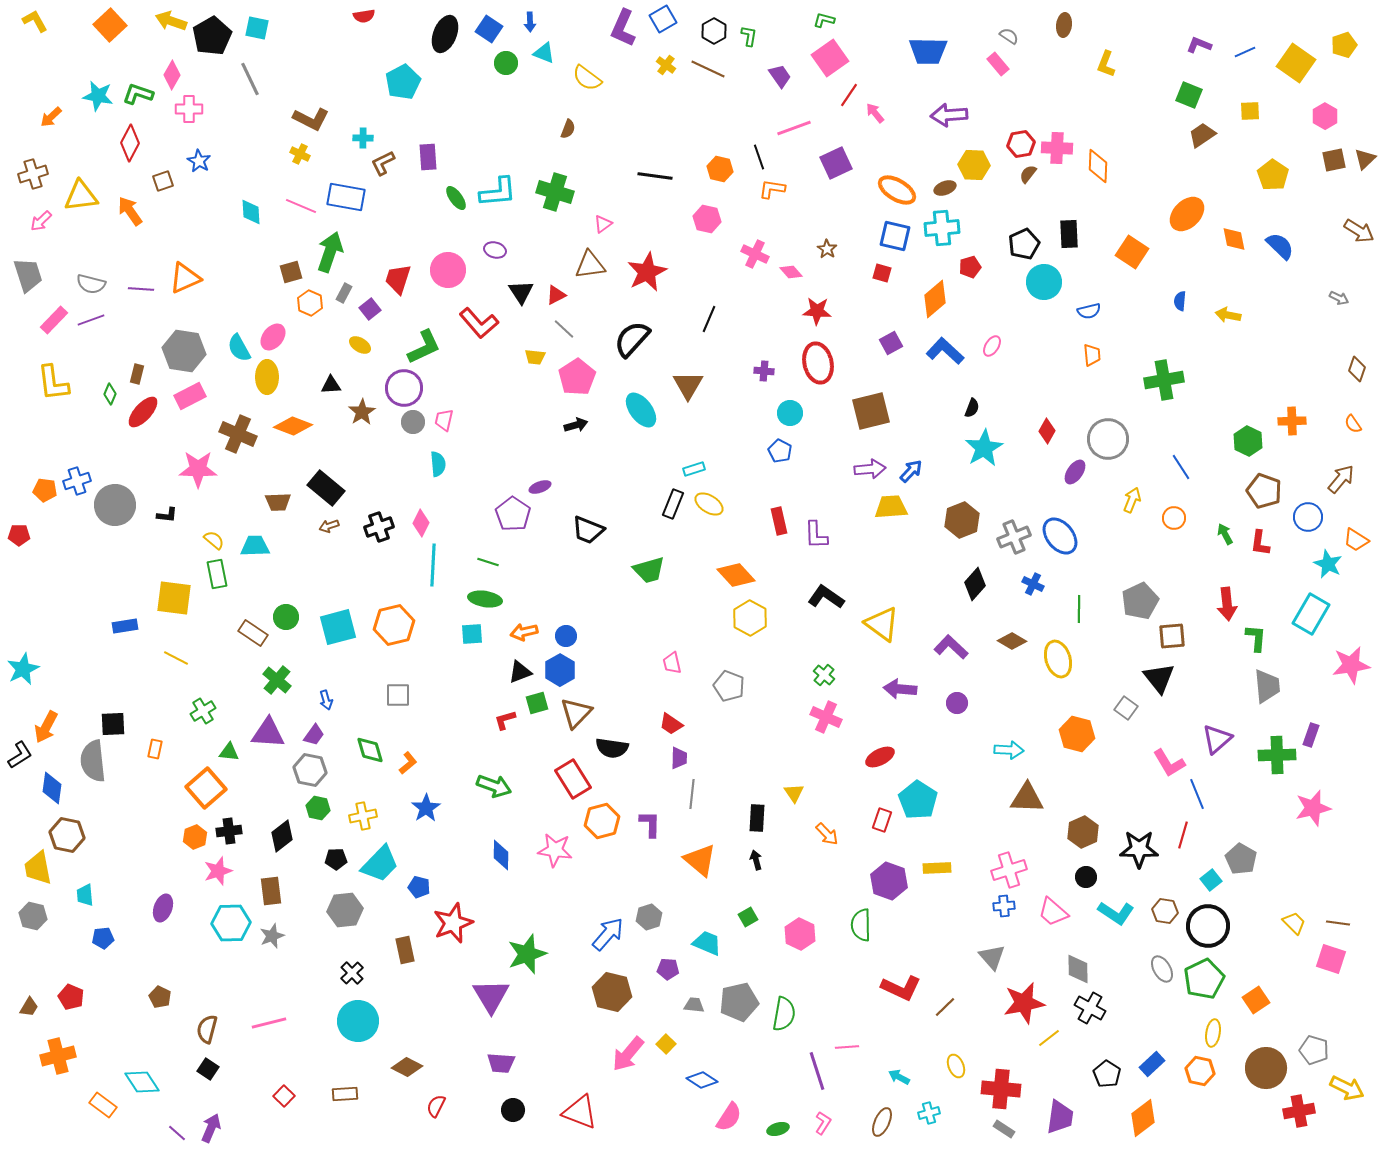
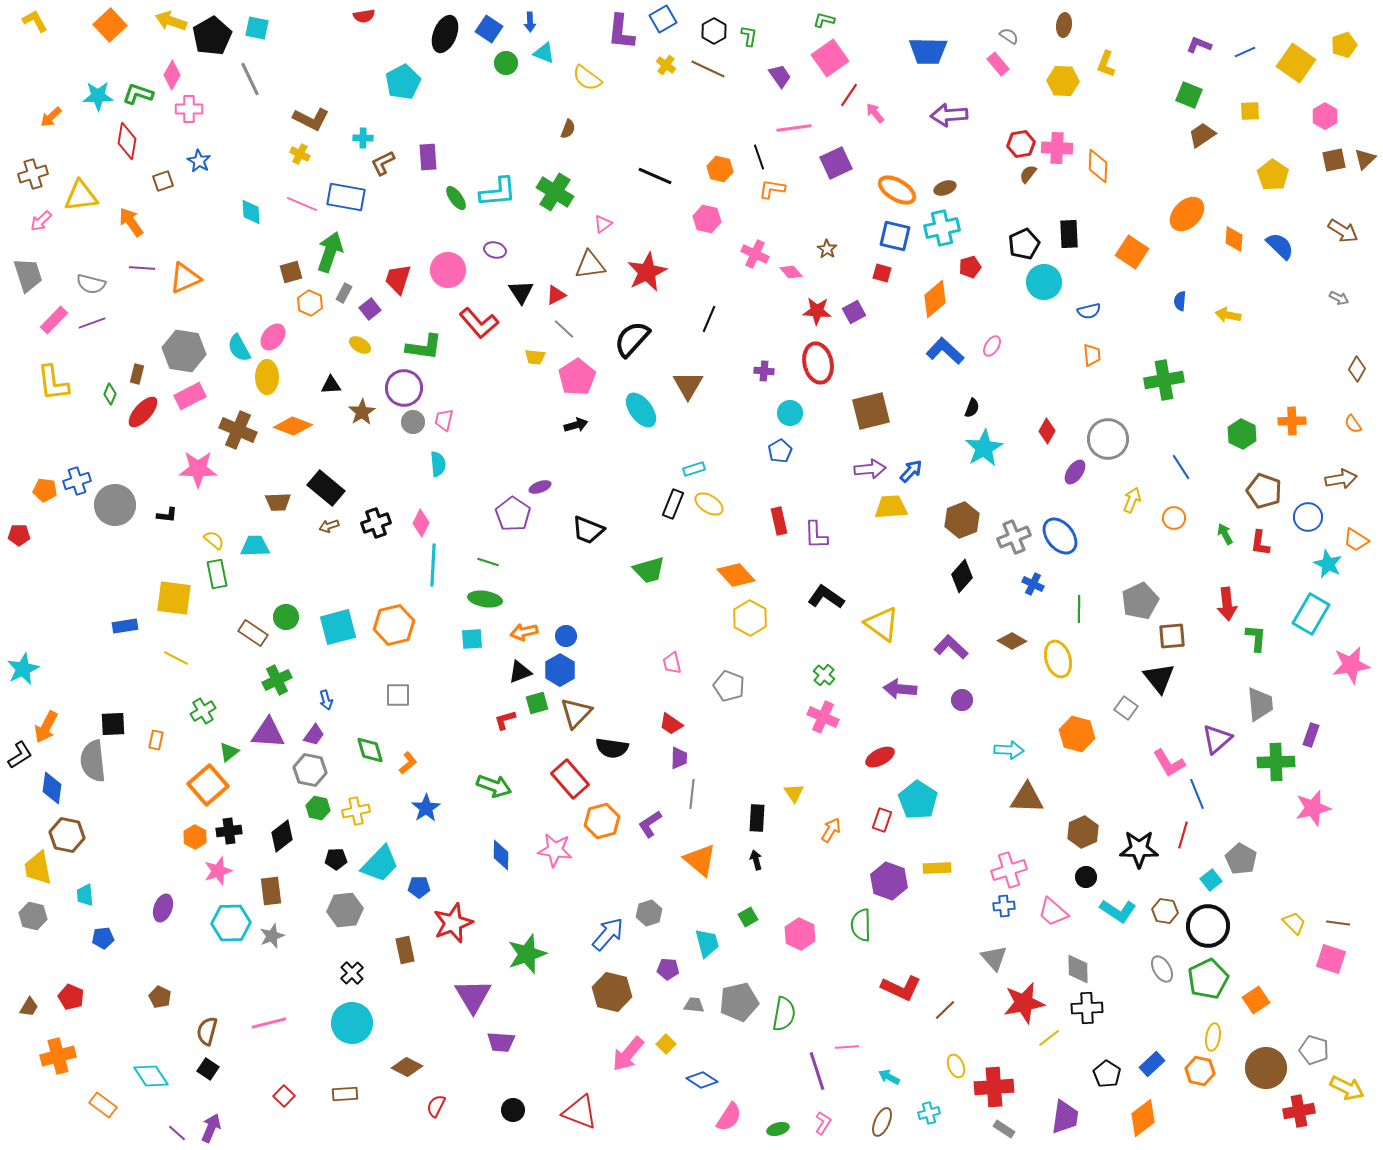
purple L-shape at (623, 28): moved 2 px left, 4 px down; rotated 18 degrees counterclockwise
cyan star at (98, 96): rotated 12 degrees counterclockwise
pink line at (794, 128): rotated 12 degrees clockwise
red diamond at (130, 143): moved 3 px left, 2 px up; rotated 18 degrees counterclockwise
yellow hexagon at (974, 165): moved 89 px right, 84 px up
black line at (655, 176): rotated 16 degrees clockwise
green cross at (555, 192): rotated 15 degrees clockwise
pink line at (301, 206): moved 1 px right, 2 px up
orange arrow at (130, 211): moved 1 px right, 11 px down
cyan cross at (942, 228): rotated 8 degrees counterclockwise
brown arrow at (1359, 231): moved 16 px left
orange diamond at (1234, 239): rotated 16 degrees clockwise
purple line at (141, 289): moved 1 px right, 21 px up
purple line at (91, 320): moved 1 px right, 3 px down
purple square at (891, 343): moved 37 px left, 31 px up
green L-shape at (424, 347): rotated 33 degrees clockwise
brown diamond at (1357, 369): rotated 10 degrees clockwise
brown cross at (238, 434): moved 4 px up
green hexagon at (1248, 441): moved 6 px left, 7 px up
blue pentagon at (780, 451): rotated 15 degrees clockwise
brown arrow at (1341, 479): rotated 40 degrees clockwise
black cross at (379, 527): moved 3 px left, 4 px up
black diamond at (975, 584): moved 13 px left, 8 px up
cyan square at (472, 634): moved 5 px down
green cross at (277, 680): rotated 24 degrees clockwise
gray trapezoid at (1267, 686): moved 7 px left, 18 px down
purple circle at (957, 703): moved 5 px right, 3 px up
pink cross at (826, 717): moved 3 px left
orange rectangle at (155, 749): moved 1 px right, 9 px up
green triangle at (229, 752): rotated 45 degrees counterclockwise
green cross at (1277, 755): moved 1 px left, 7 px down
red rectangle at (573, 779): moved 3 px left; rotated 9 degrees counterclockwise
orange square at (206, 788): moved 2 px right, 3 px up
yellow cross at (363, 816): moved 7 px left, 5 px up
purple L-shape at (650, 824): rotated 124 degrees counterclockwise
orange arrow at (827, 834): moved 4 px right, 4 px up; rotated 105 degrees counterclockwise
orange hexagon at (195, 837): rotated 10 degrees counterclockwise
blue pentagon at (419, 887): rotated 15 degrees counterclockwise
cyan L-shape at (1116, 913): moved 2 px right, 2 px up
gray hexagon at (649, 917): moved 4 px up
cyan trapezoid at (707, 943): rotated 52 degrees clockwise
gray triangle at (992, 957): moved 2 px right, 1 px down
green pentagon at (1204, 979): moved 4 px right
purple triangle at (491, 996): moved 18 px left
brown line at (945, 1007): moved 3 px down
black cross at (1090, 1008): moved 3 px left; rotated 32 degrees counterclockwise
cyan circle at (358, 1021): moved 6 px left, 2 px down
brown semicircle at (207, 1029): moved 2 px down
yellow ellipse at (1213, 1033): moved 4 px down
purple trapezoid at (501, 1063): moved 21 px up
cyan arrow at (899, 1077): moved 10 px left
cyan diamond at (142, 1082): moved 9 px right, 6 px up
red cross at (1001, 1089): moved 7 px left, 2 px up; rotated 9 degrees counterclockwise
purple trapezoid at (1060, 1117): moved 5 px right
